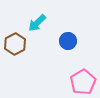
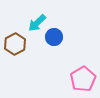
blue circle: moved 14 px left, 4 px up
pink pentagon: moved 3 px up
